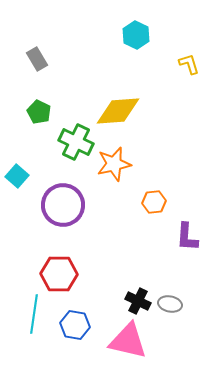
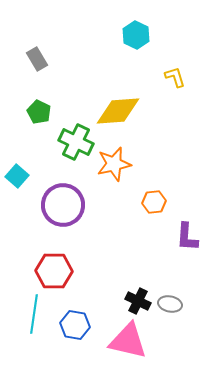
yellow L-shape: moved 14 px left, 13 px down
red hexagon: moved 5 px left, 3 px up
